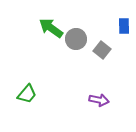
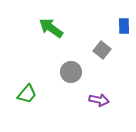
gray circle: moved 5 px left, 33 px down
